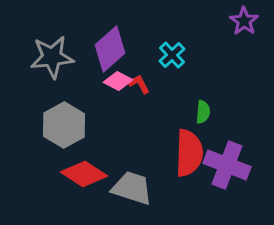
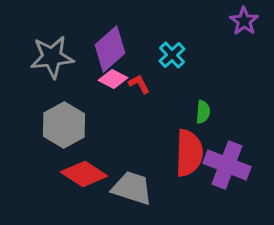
pink diamond: moved 5 px left, 2 px up
